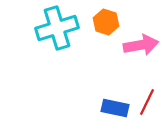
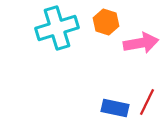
pink arrow: moved 2 px up
